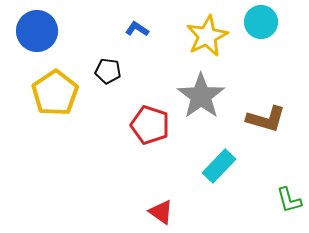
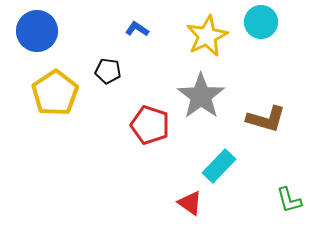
red triangle: moved 29 px right, 9 px up
